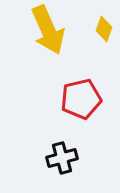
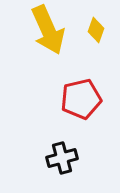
yellow diamond: moved 8 px left, 1 px down
